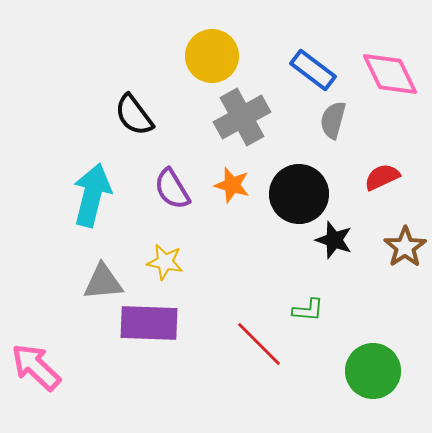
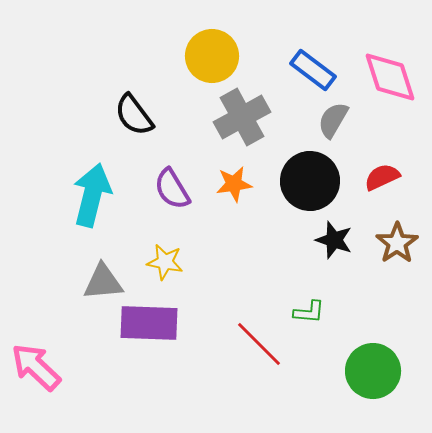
pink diamond: moved 3 px down; rotated 8 degrees clockwise
gray semicircle: rotated 15 degrees clockwise
orange star: moved 2 px right, 1 px up; rotated 24 degrees counterclockwise
black circle: moved 11 px right, 13 px up
brown star: moved 8 px left, 4 px up
green L-shape: moved 1 px right, 2 px down
